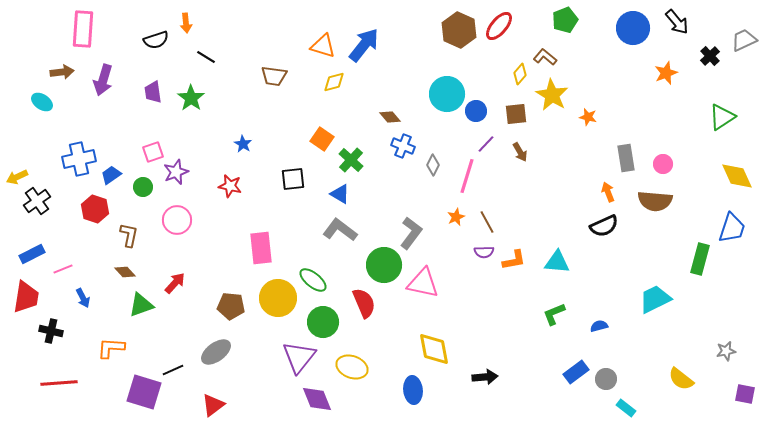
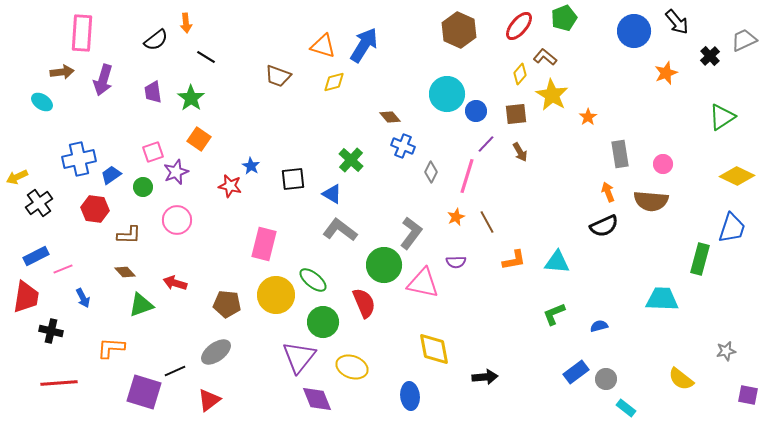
green pentagon at (565, 20): moved 1 px left, 2 px up
red ellipse at (499, 26): moved 20 px right
blue circle at (633, 28): moved 1 px right, 3 px down
pink rectangle at (83, 29): moved 1 px left, 4 px down
black semicircle at (156, 40): rotated 20 degrees counterclockwise
blue arrow at (364, 45): rotated 6 degrees counterclockwise
brown trapezoid at (274, 76): moved 4 px right; rotated 12 degrees clockwise
orange star at (588, 117): rotated 24 degrees clockwise
orange square at (322, 139): moved 123 px left
blue star at (243, 144): moved 8 px right, 22 px down
gray rectangle at (626, 158): moved 6 px left, 4 px up
gray diamond at (433, 165): moved 2 px left, 7 px down
yellow diamond at (737, 176): rotated 40 degrees counterclockwise
blue triangle at (340, 194): moved 8 px left
black cross at (37, 201): moved 2 px right, 2 px down
brown semicircle at (655, 201): moved 4 px left
red hexagon at (95, 209): rotated 12 degrees counterclockwise
brown L-shape at (129, 235): rotated 80 degrees clockwise
pink rectangle at (261, 248): moved 3 px right, 4 px up; rotated 20 degrees clockwise
purple semicircle at (484, 252): moved 28 px left, 10 px down
blue rectangle at (32, 254): moved 4 px right, 2 px down
red arrow at (175, 283): rotated 115 degrees counterclockwise
yellow circle at (278, 298): moved 2 px left, 3 px up
cyan trapezoid at (655, 299): moved 7 px right; rotated 28 degrees clockwise
brown pentagon at (231, 306): moved 4 px left, 2 px up
black line at (173, 370): moved 2 px right, 1 px down
blue ellipse at (413, 390): moved 3 px left, 6 px down
purple square at (745, 394): moved 3 px right, 1 px down
red triangle at (213, 405): moved 4 px left, 5 px up
